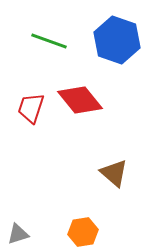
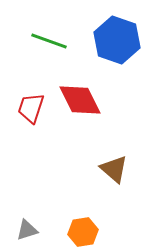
red diamond: rotated 12 degrees clockwise
brown triangle: moved 4 px up
gray triangle: moved 9 px right, 4 px up
